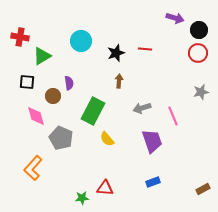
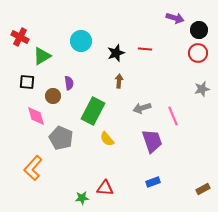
red cross: rotated 18 degrees clockwise
gray star: moved 1 px right, 3 px up
